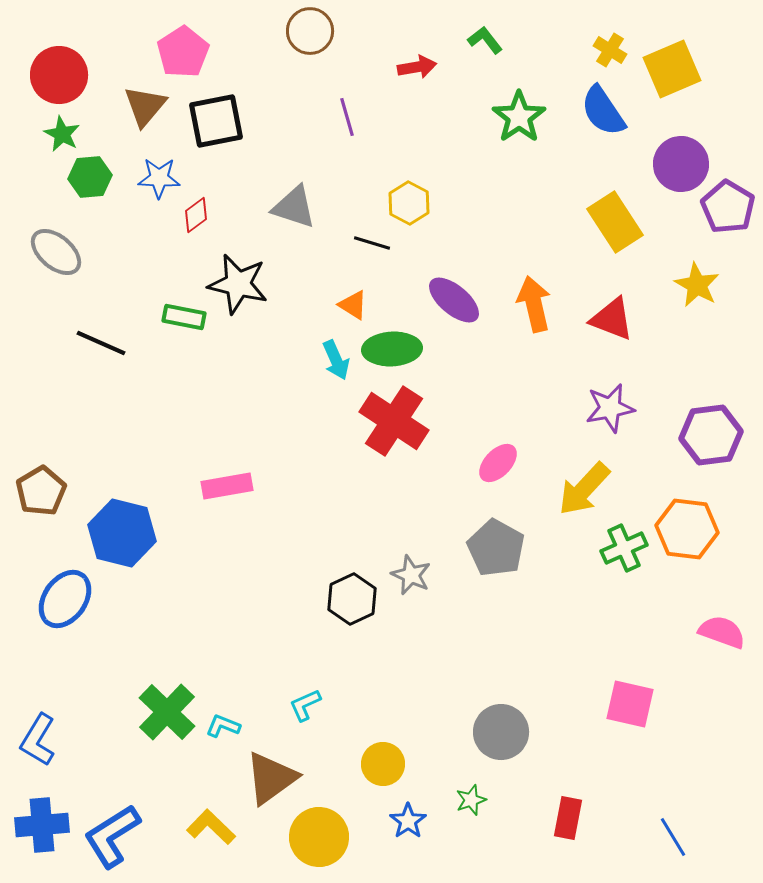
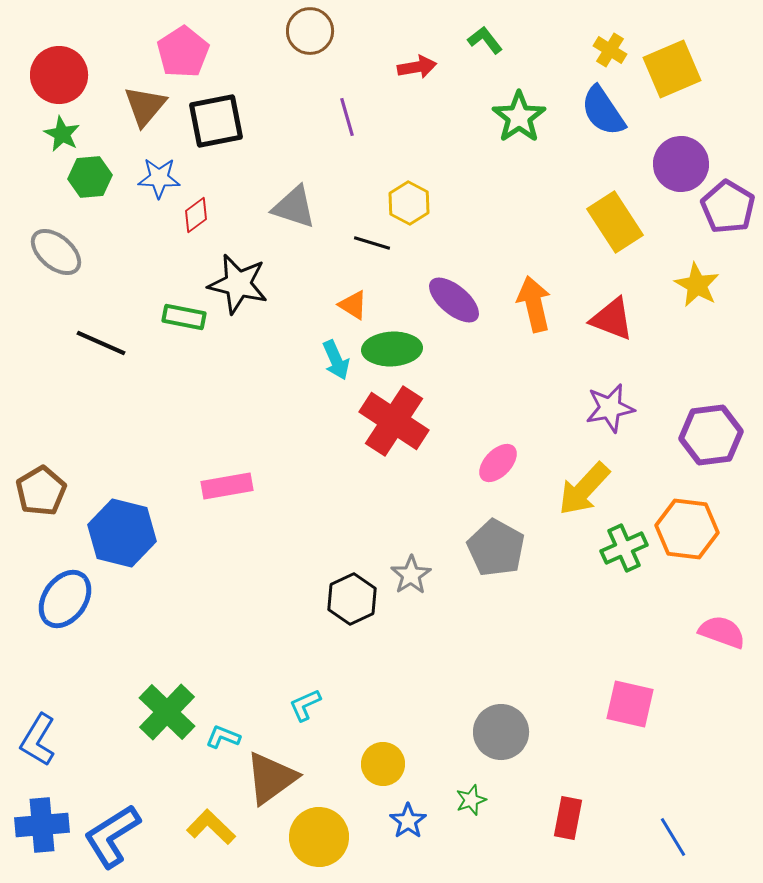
gray star at (411, 575): rotated 15 degrees clockwise
cyan L-shape at (223, 726): moved 11 px down
